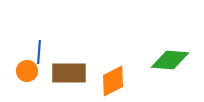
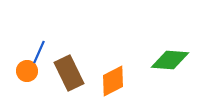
blue line: rotated 20 degrees clockwise
brown rectangle: rotated 64 degrees clockwise
